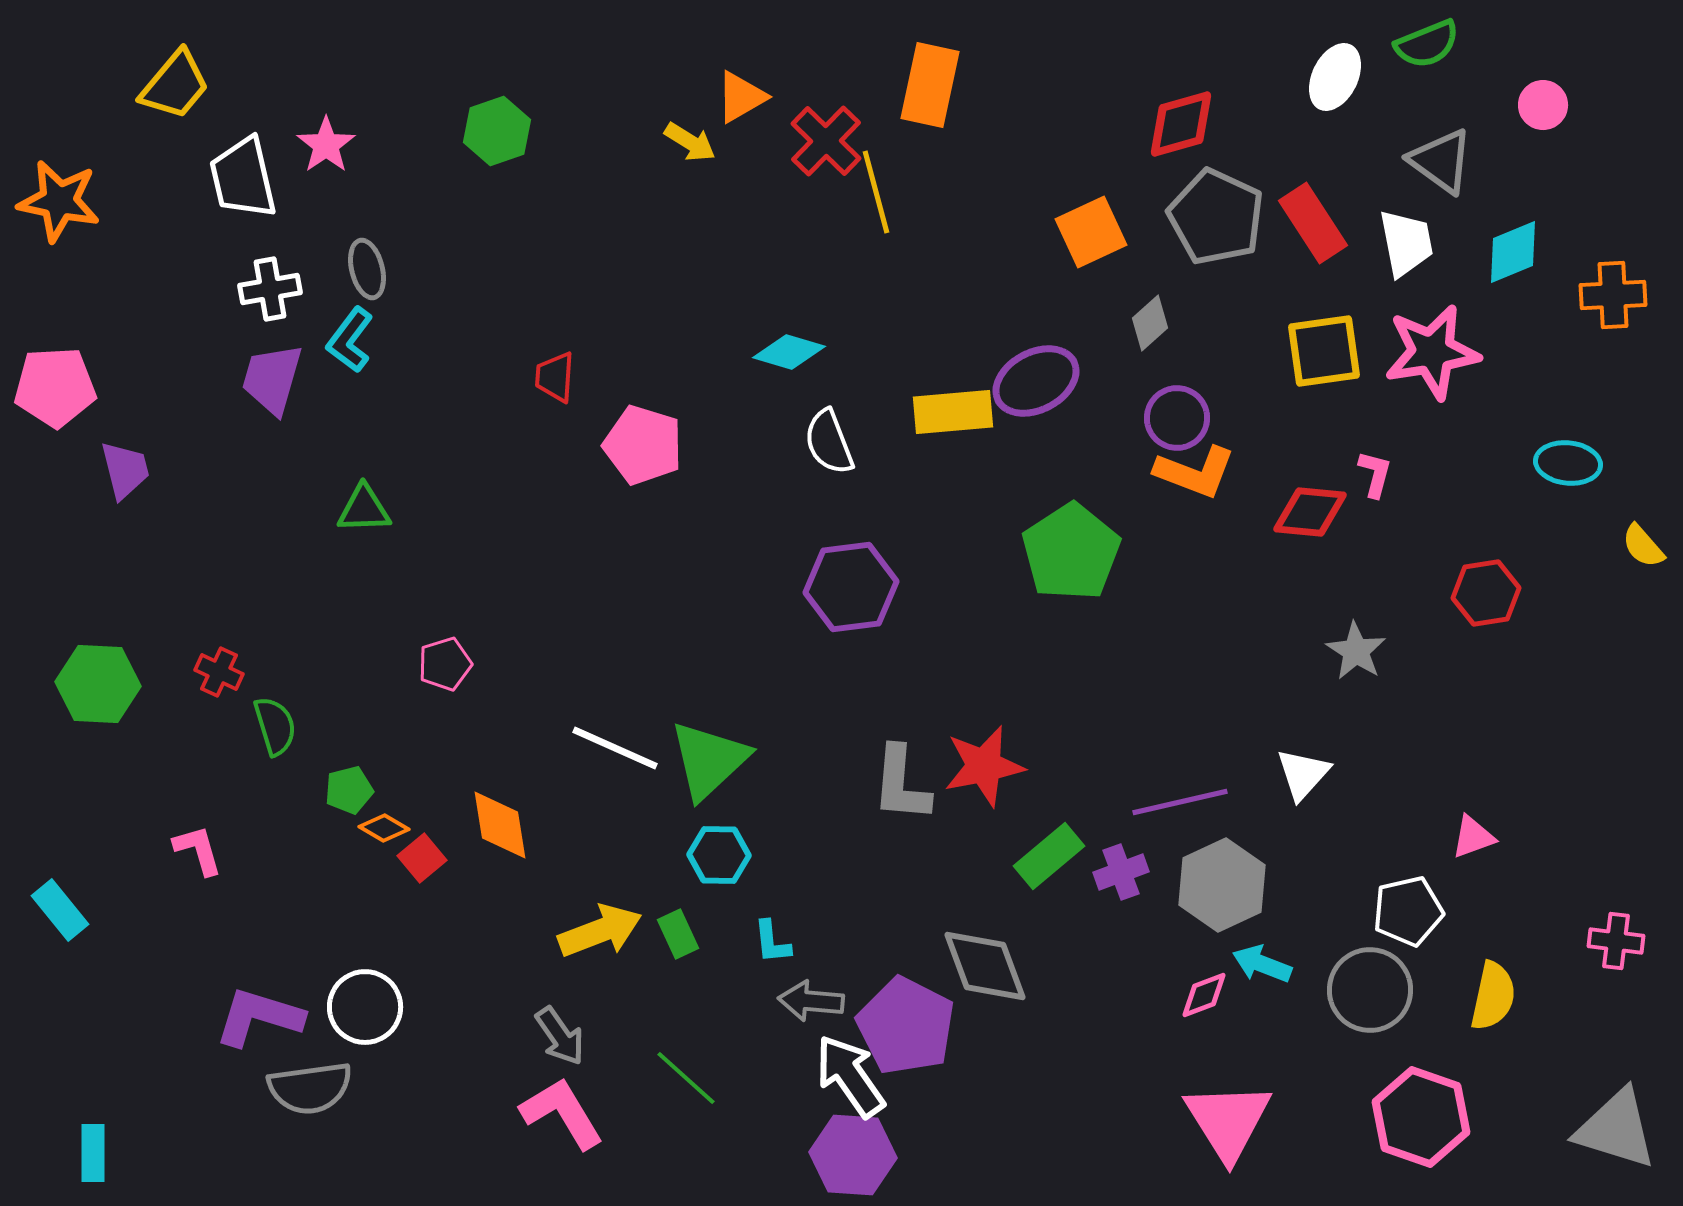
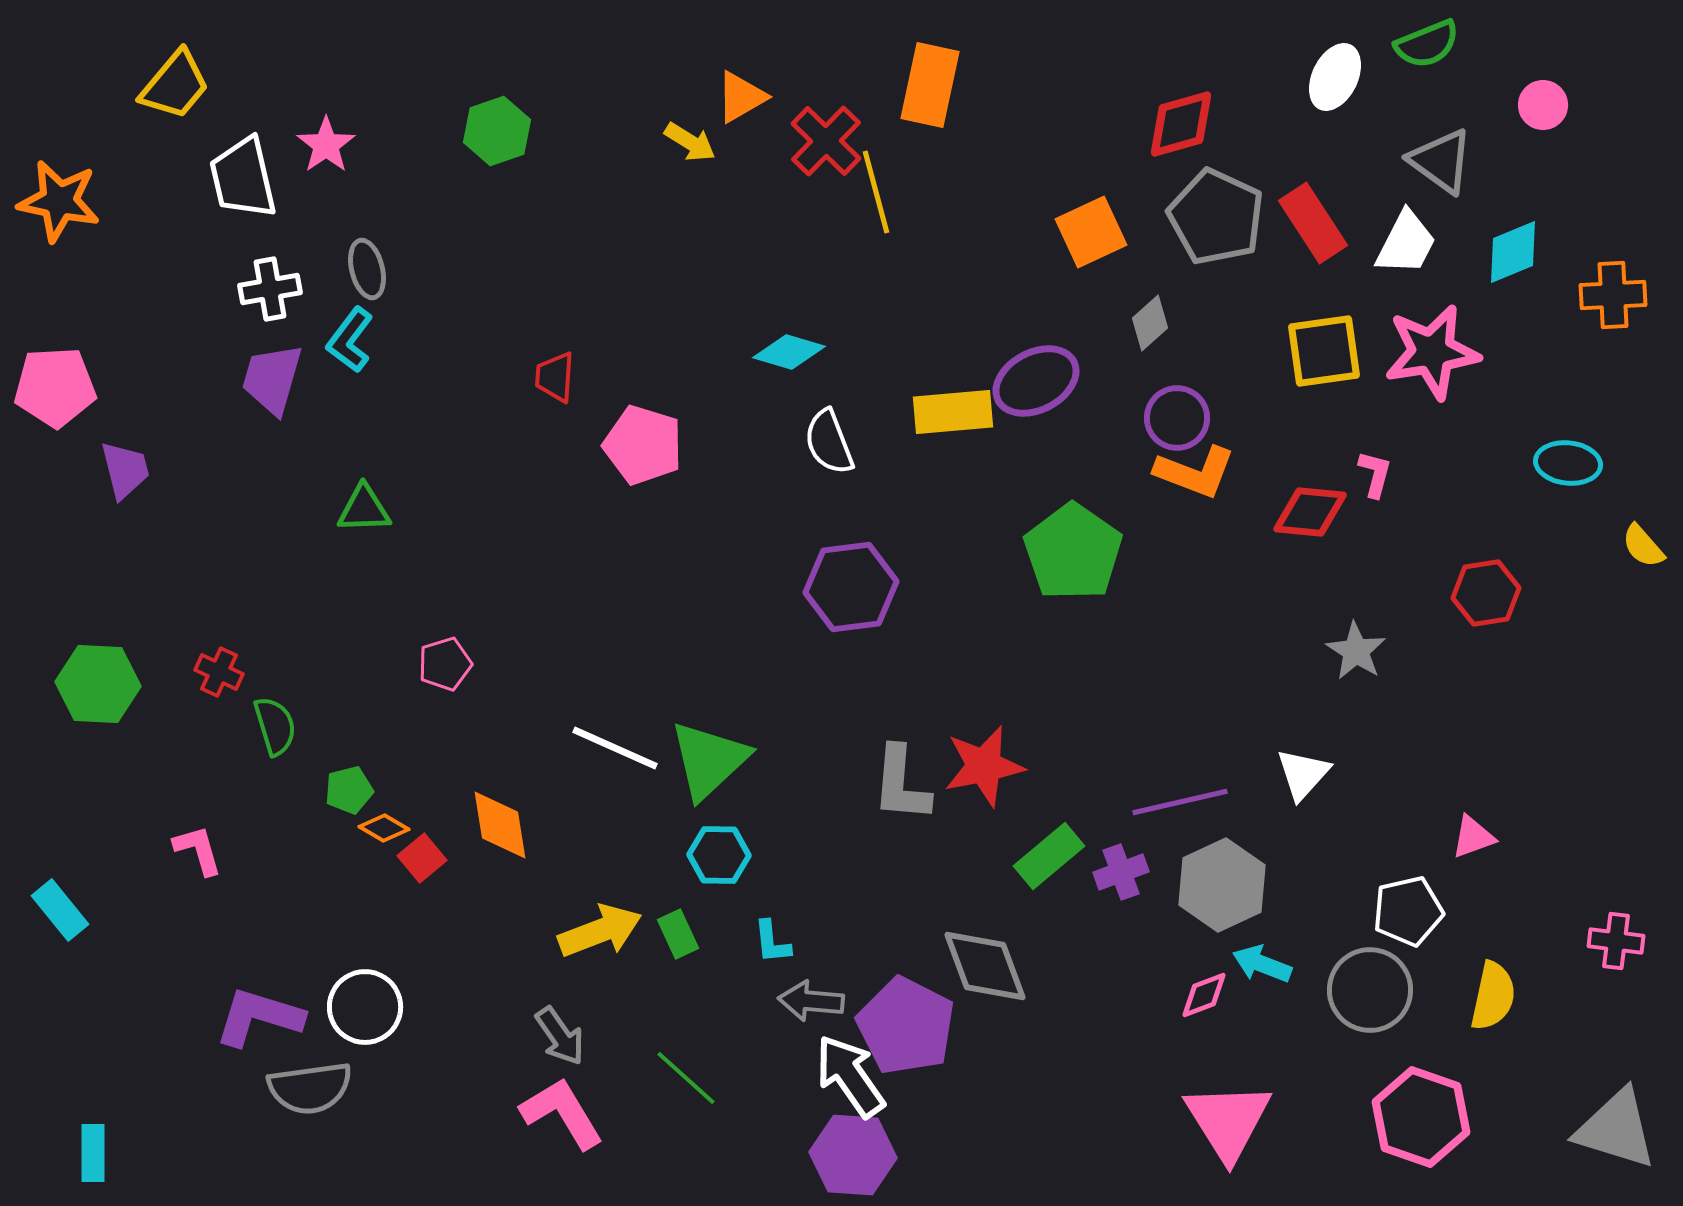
white trapezoid at (1406, 243): rotated 38 degrees clockwise
green pentagon at (1071, 552): moved 2 px right; rotated 4 degrees counterclockwise
